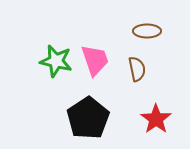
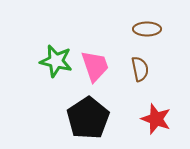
brown ellipse: moved 2 px up
pink trapezoid: moved 6 px down
brown semicircle: moved 3 px right
red star: rotated 16 degrees counterclockwise
